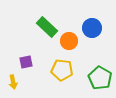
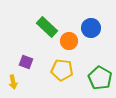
blue circle: moved 1 px left
purple square: rotated 32 degrees clockwise
